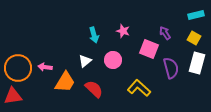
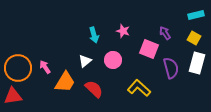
pink arrow: rotated 48 degrees clockwise
